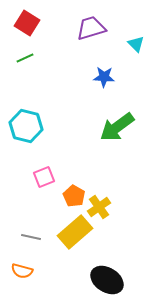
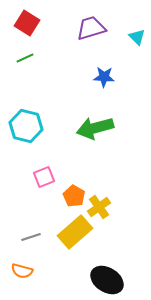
cyan triangle: moved 1 px right, 7 px up
green arrow: moved 22 px left, 1 px down; rotated 21 degrees clockwise
gray line: rotated 30 degrees counterclockwise
